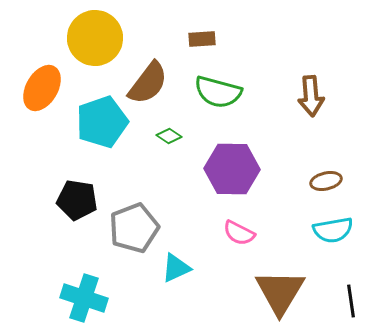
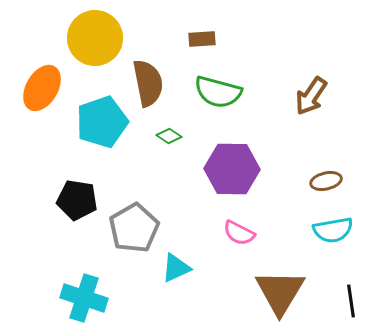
brown semicircle: rotated 48 degrees counterclockwise
brown arrow: rotated 39 degrees clockwise
gray pentagon: rotated 9 degrees counterclockwise
